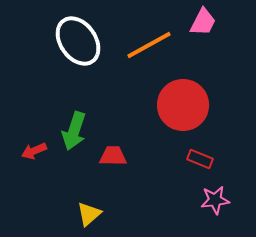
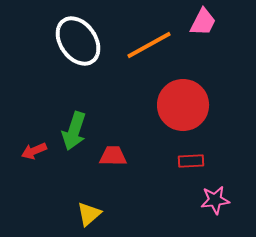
red rectangle: moved 9 px left, 2 px down; rotated 25 degrees counterclockwise
